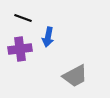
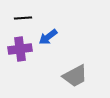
black line: rotated 24 degrees counterclockwise
blue arrow: rotated 42 degrees clockwise
